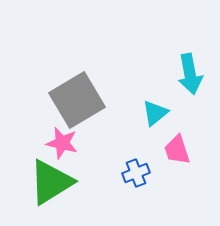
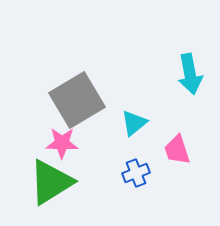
cyan triangle: moved 21 px left, 10 px down
pink star: rotated 12 degrees counterclockwise
